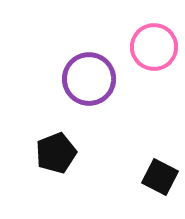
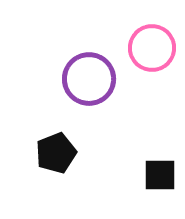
pink circle: moved 2 px left, 1 px down
black square: moved 2 px up; rotated 27 degrees counterclockwise
